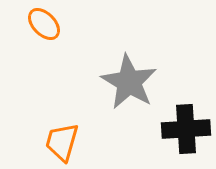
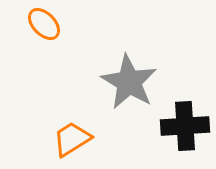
black cross: moved 1 px left, 3 px up
orange trapezoid: moved 10 px right, 3 px up; rotated 42 degrees clockwise
